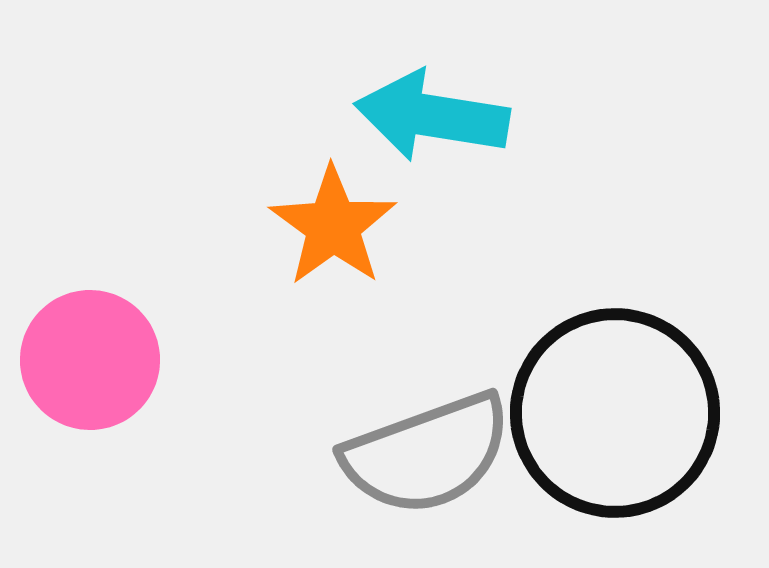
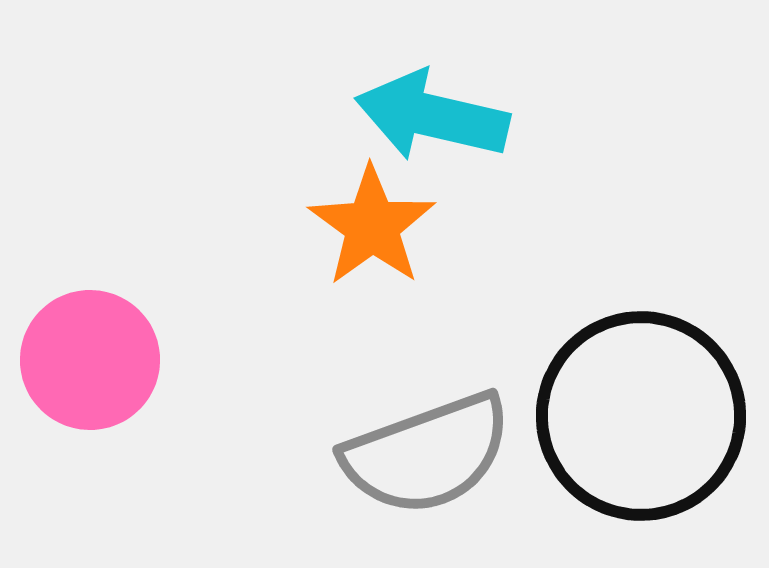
cyan arrow: rotated 4 degrees clockwise
orange star: moved 39 px right
black circle: moved 26 px right, 3 px down
